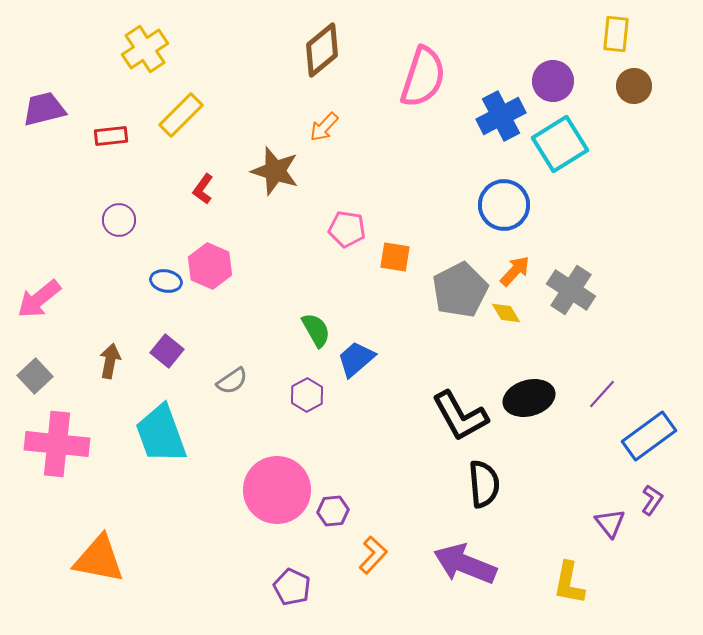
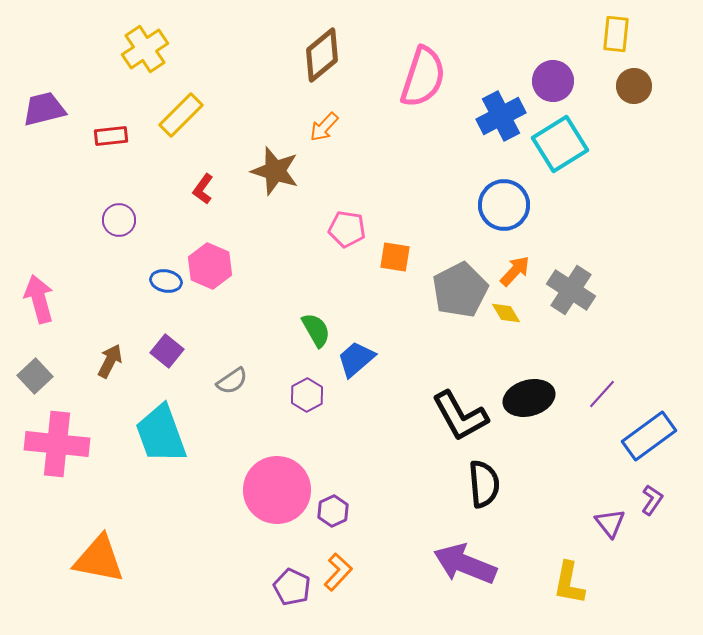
brown diamond at (322, 50): moved 5 px down
pink arrow at (39, 299): rotated 114 degrees clockwise
brown arrow at (110, 361): rotated 16 degrees clockwise
purple hexagon at (333, 511): rotated 20 degrees counterclockwise
orange L-shape at (373, 555): moved 35 px left, 17 px down
